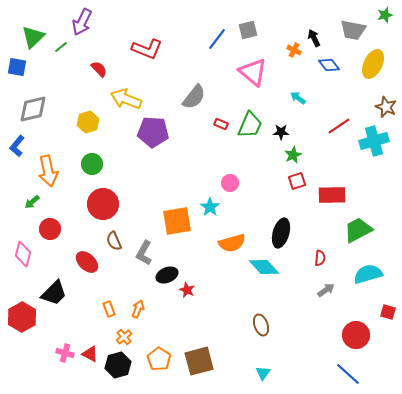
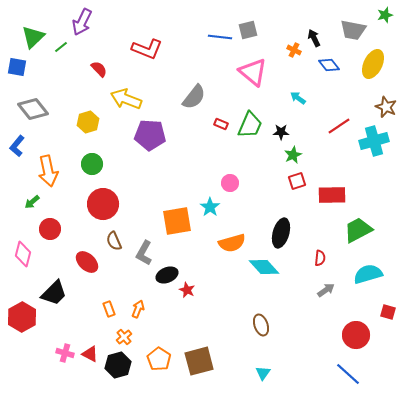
blue line at (217, 39): moved 3 px right, 2 px up; rotated 60 degrees clockwise
gray diamond at (33, 109): rotated 64 degrees clockwise
purple pentagon at (153, 132): moved 3 px left, 3 px down
